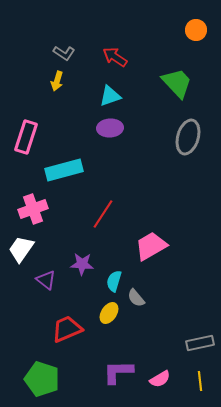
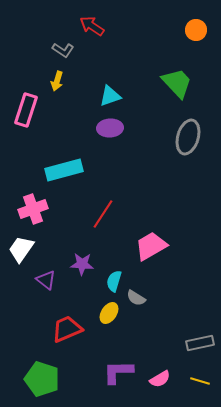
gray L-shape: moved 1 px left, 3 px up
red arrow: moved 23 px left, 31 px up
pink rectangle: moved 27 px up
gray semicircle: rotated 18 degrees counterclockwise
yellow line: rotated 66 degrees counterclockwise
